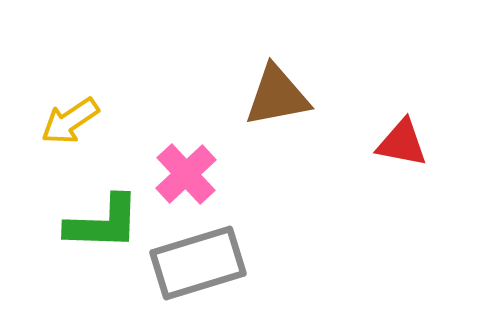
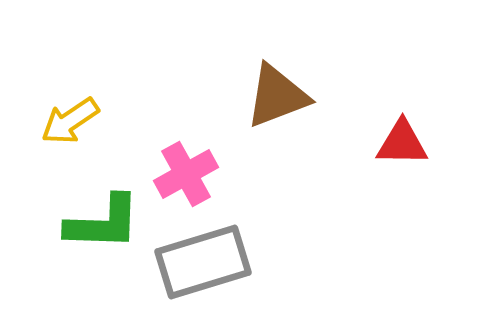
brown triangle: rotated 10 degrees counterclockwise
red triangle: rotated 10 degrees counterclockwise
pink cross: rotated 14 degrees clockwise
gray rectangle: moved 5 px right, 1 px up
